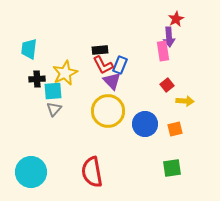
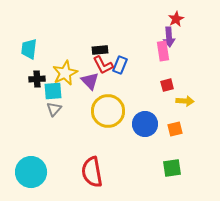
purple triangle: moved 22 px left
red square: rotated 24 degrees clockwise
